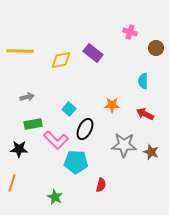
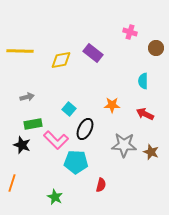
black star: moved 3 px right, 4 px up; rotated 18 degrees clockwise
